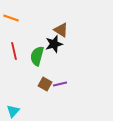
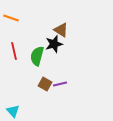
cyan triangle: rotated 24 degrees counterclockwise
